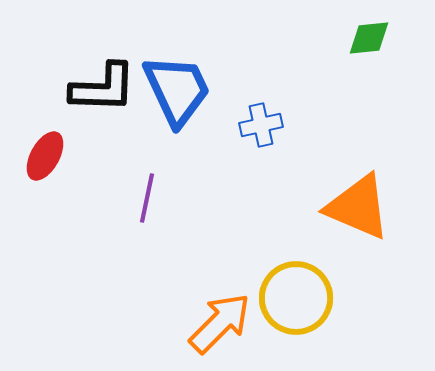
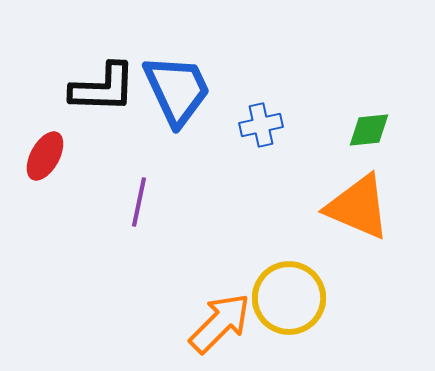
green diamond: moved 92 px down
purple line: moved 8 px left, 4 px down
yellow circle: moved 7 px left
